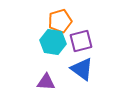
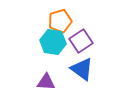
purple square: rotated 20 degrees counterclockwise
